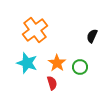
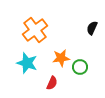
black semicircle: moved 8 px up
orange star: moved 4 px right, 5 px up; rotated 30 degrees clockwise
red semicircle: rotated 40 degrees clockwise
